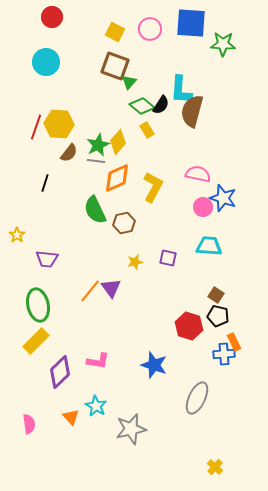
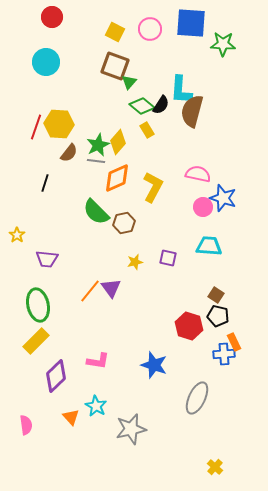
green semicircle at (95, 210): moved 1 px right, 2 px down; rotated 20 degrees counterclockwise
purple diamond at (60, 372): moved 4 px left, 4 px down
pink semicircle at (29, 424): moved 3 px left, 1 px down
